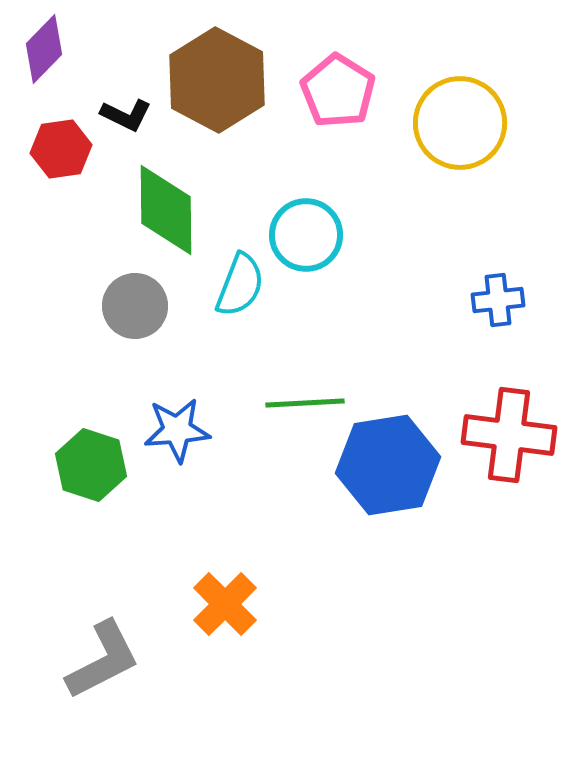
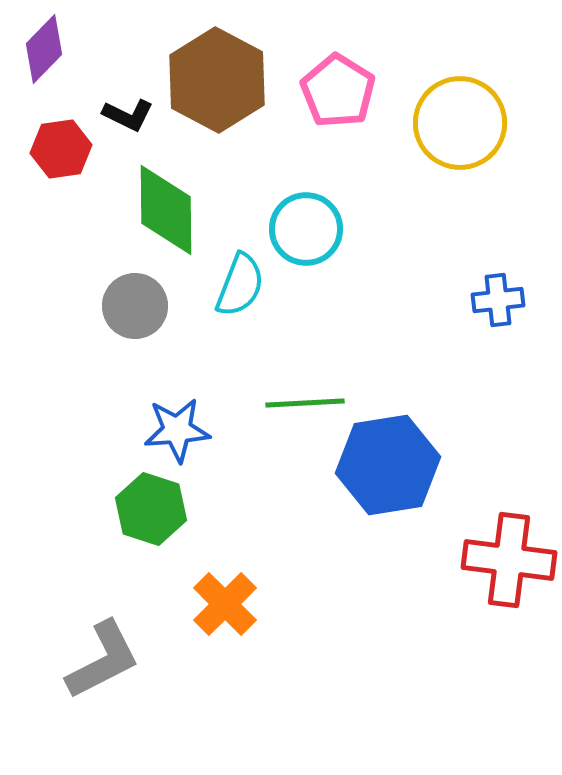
black L-shape: moved 2 px right
cyan circle: moved 6 px up
red cross: moved 125 px down
green hexagon: moved 60 px right, 44 px down
